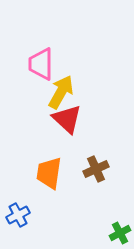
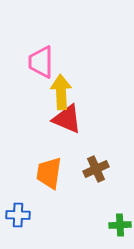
pink trapezoid: moved 2 px up
yellow arrow: rotated 32 degrees counterclockwise
red triangle: rotated 20 degrees counterclockwise
blue cross: rotated 30 degrees clockwise
green cross: moved 8 px up; rotated 25 degrees clockwise
